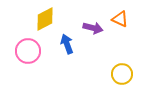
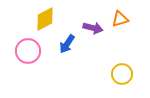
orange triangle: rotated 42 degrees counterclockwise
blue arrow: rotated 126 degrees counterclockwise
